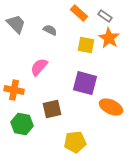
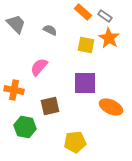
orange rectangle: moved 4 px right, 1 px up
purple square: rotated 15 degrees counterclockwise
brown square: moved 2 px left, 3 px up
green hexagon: moved 3 px right, 3 px down
